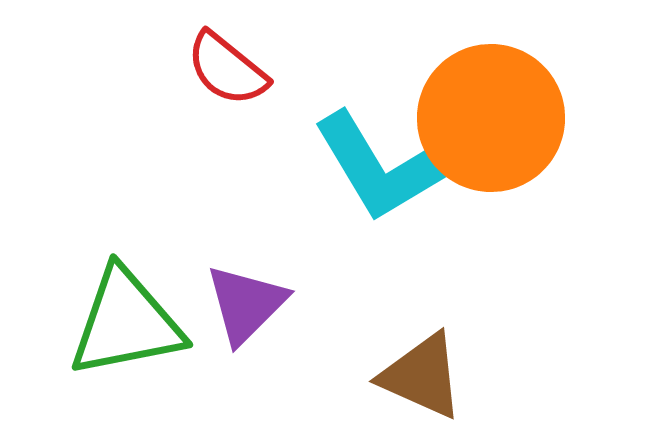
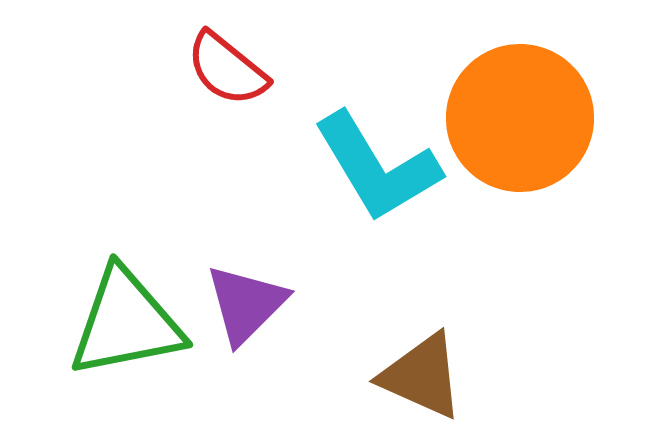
orange circle: moved 29 px right
